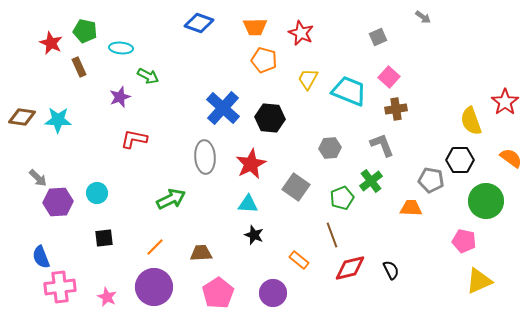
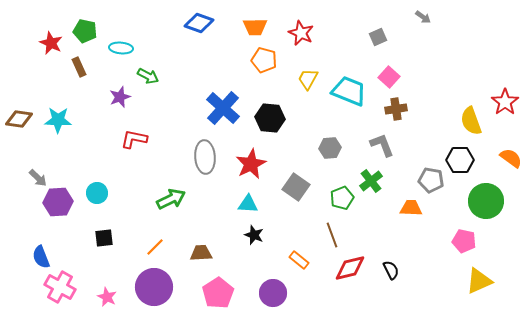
brown diamond at (22, 117): moved 3 px left, 2 px down
pink cross at (60, 287): rotated 36 degrees clockwise
